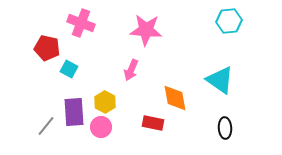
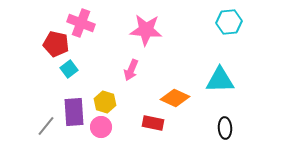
cyan hexagon: moved 1 px down
red pentagon: moved 9 px right, 4 px up
cyan square: rotated 24 degrees clockwise
cyan triangle: rotated 36 degrees counterclockwise
orange diamond: rotated 56 degrees counterclockwise
yellow hexagon: rotated 10 degrees counterclockwise
